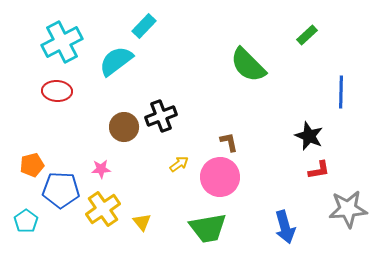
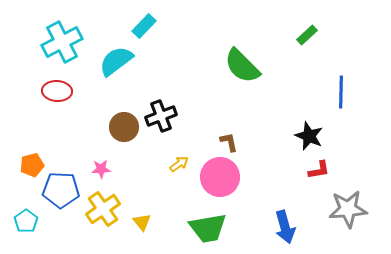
green semicircle: moved 6 px left, 1 px down
